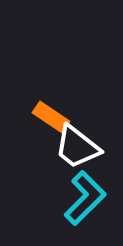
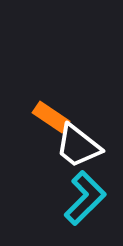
white trapezoid: moved 1 px right, 1 px up
